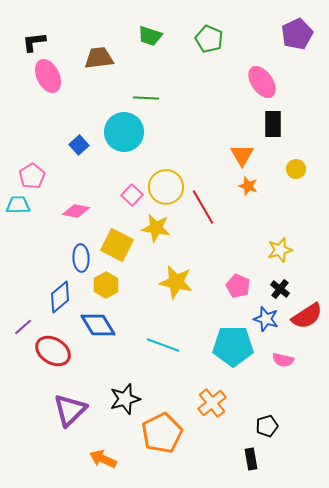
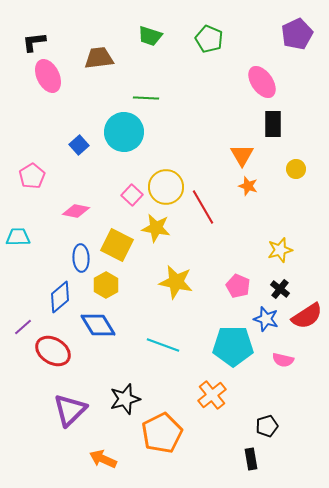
cyan trapezoid at (18, 205): moved 32 px down
orange cross at (212, 403): moved 8 px up
